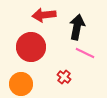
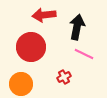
pink line: moved 1 px left, 1 px down
red cross: rotated 24 degrees clockwise
